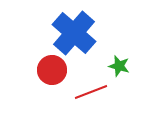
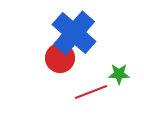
green star: moved 8 px down; rotated 15 degrees counterclockwise
red circle: moved 8 px right, 12 px up
